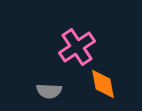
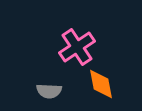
orange diamond: moved 2 px left
